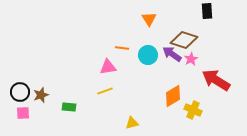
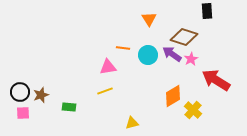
brown diamond: moved 3 px up
orange line: moved 1 px right
yellow cross: rotated 18 degrees clockwise
